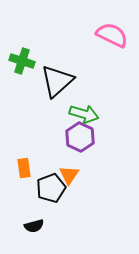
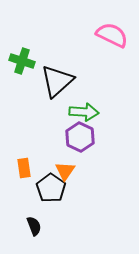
green arrow: moved 2 px up; rotated 12 degrees counterclockwise
orange triangle: moved 4 px left, 4 px up
black pentagon: rotated 16 degrees counterclockwise
black semicircle: rotated 96 degrees counterclockwise
